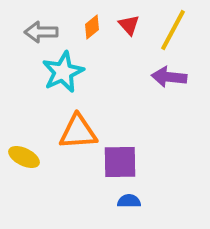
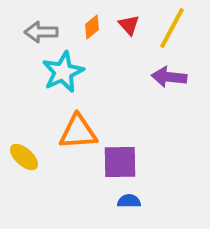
yellow line: moved 1 px left, 2 px up
yellow ellipse: rotated 16 degrees clockwise
